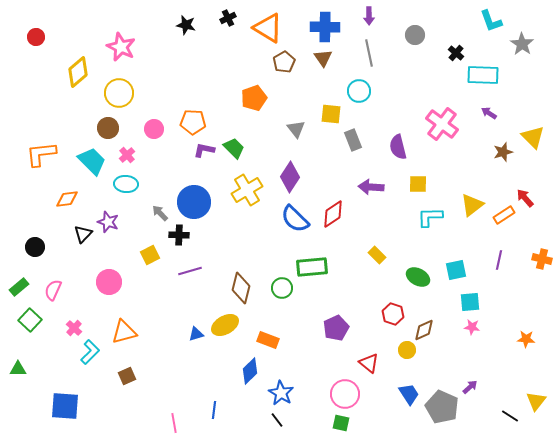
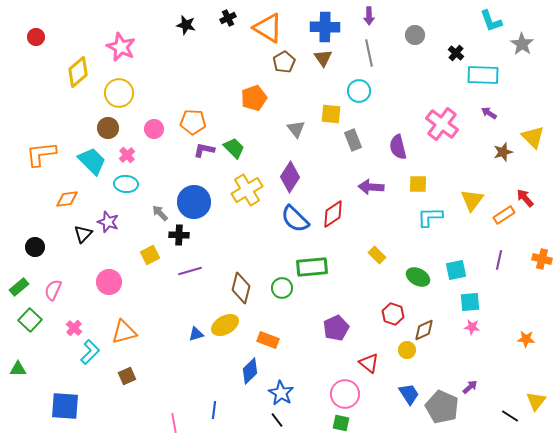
yellow triangle at (472, 205): moved 5 px up; rotated 15 degrees counterclockwise
